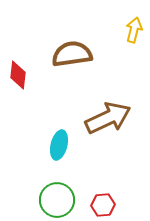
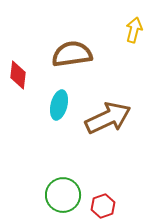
cyan ellipse: moved 40 px up
green circle: moved 6 px right, 5 px up
red hexagon: moved 1 px down; rotated 15 degrees counterclockwise
